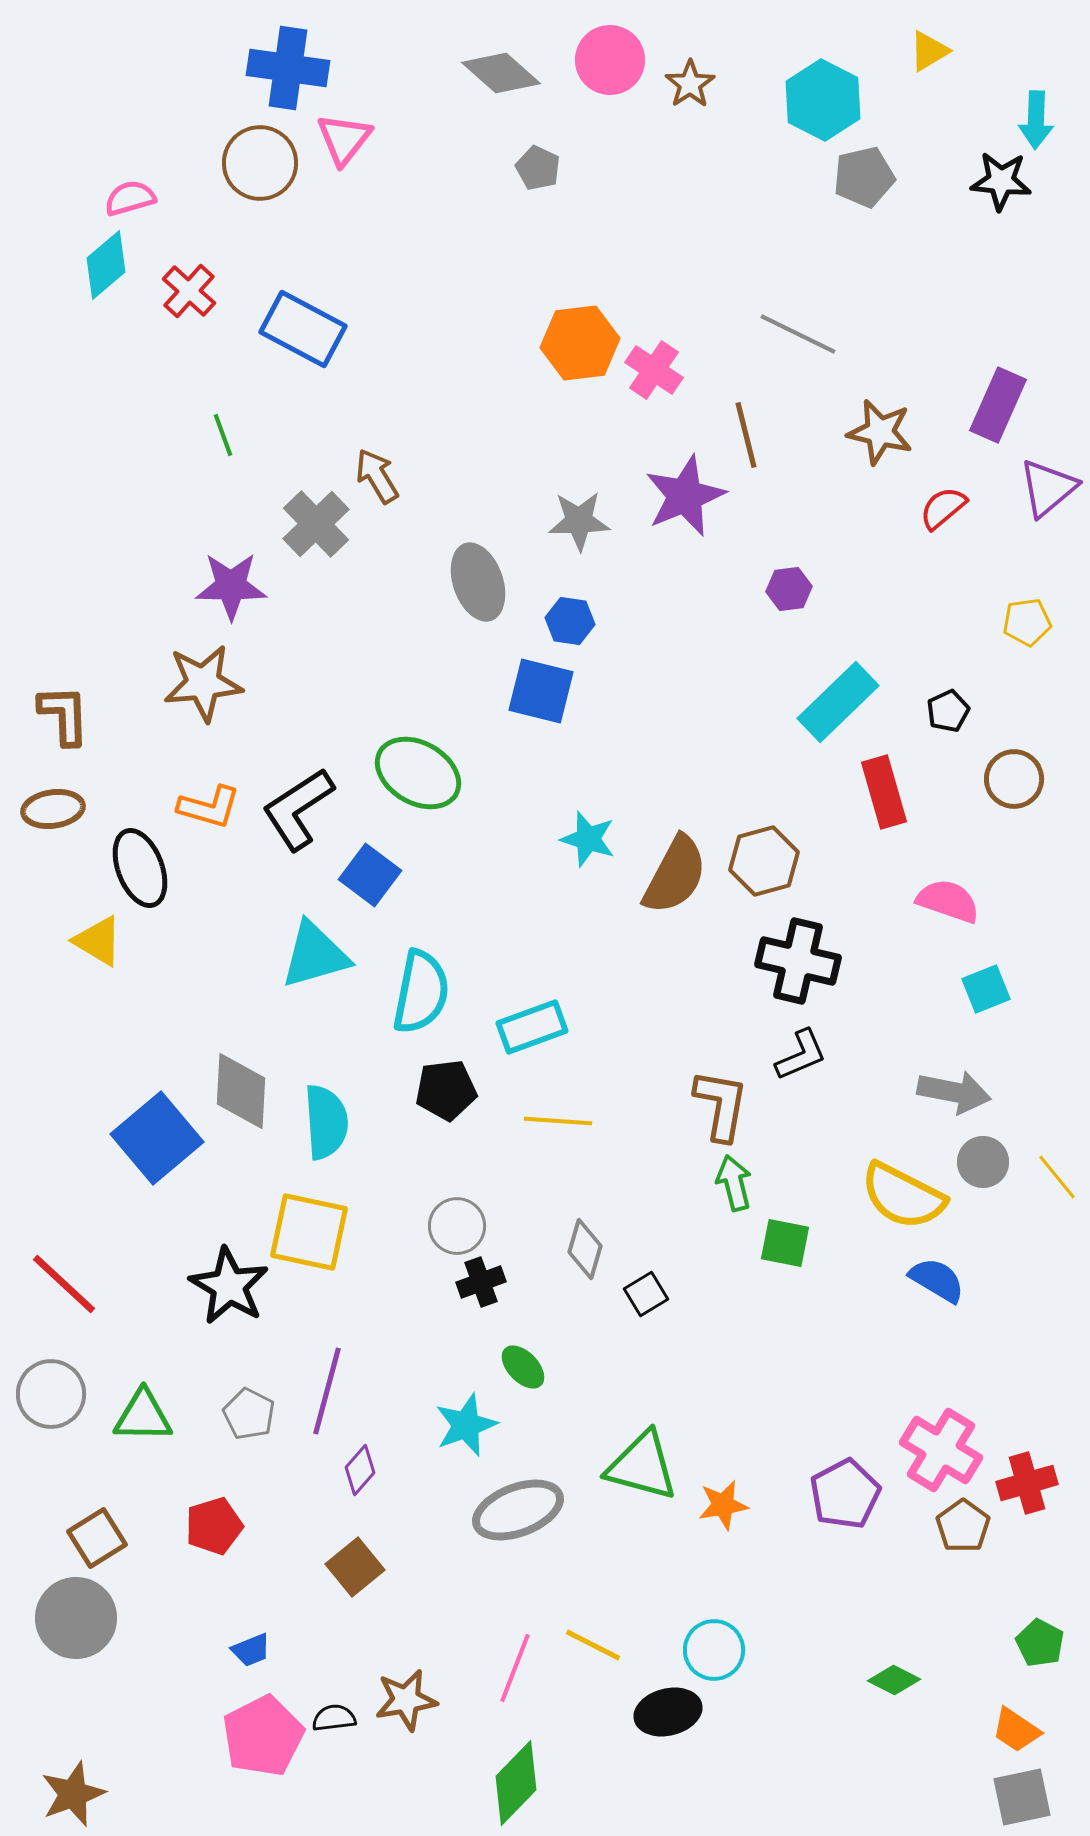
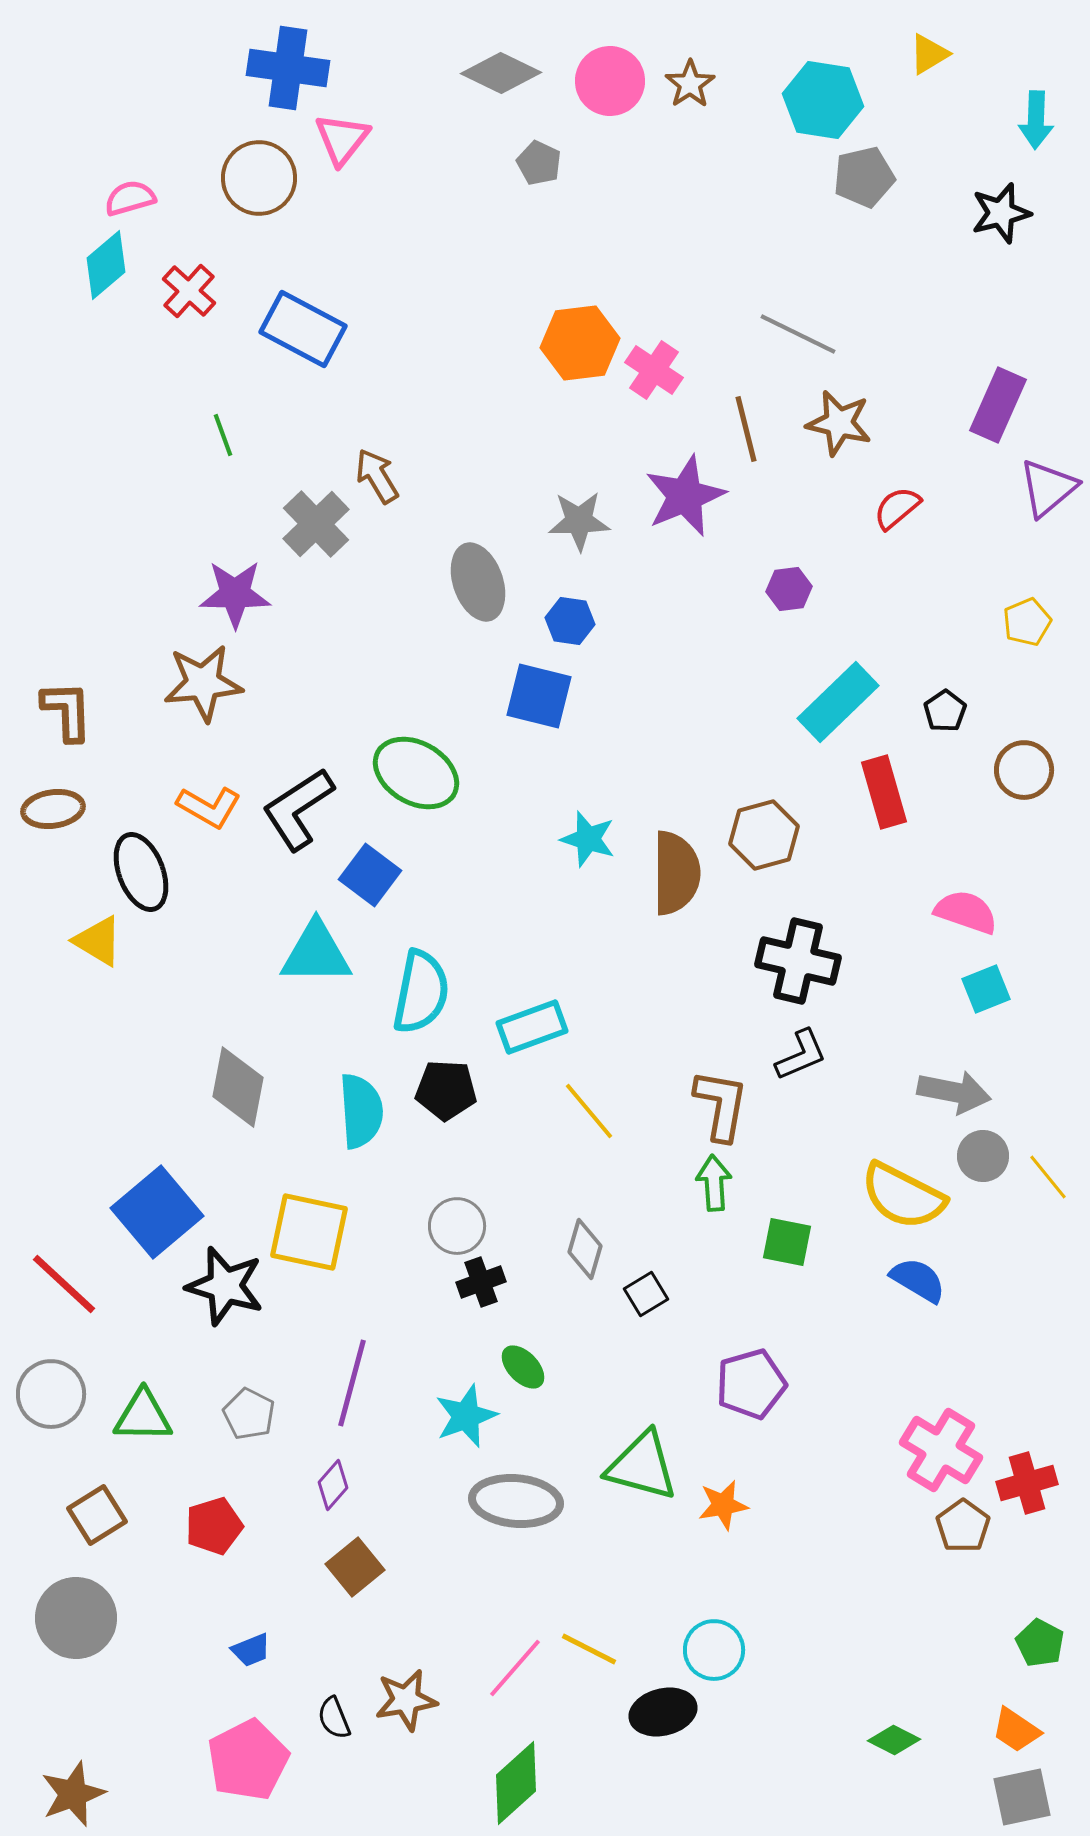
yellow triangle at (929, 51): moved 3 px down
pink circle at (610, 60): moved 21 px down
gray diamond at (501, 73): rotated 16 degrees counterclockwise
cyan hexagon at (823, 100): rotated 18 degrees counterclockwise
pink triangle at (344, 139): moved 2 px left
brown circle at (260, 163): moved 1 px left, 15 px down
gray pentagon at (538, 168): moved 1 px right, 5 px up
black star at (1001, 181): moved 32 px down; rotated 20 degrees counterclockwise
brown star at (880, 432): moved 41 px left, 9 px up
brown line at (746, 435): moved 6 px up
red semicircle at (943, 508): moved 46 px left
purple star at (231, 586): moved 4 px right, 8 px down
yellow pentagon at (1027, 622): rotated 15 degrees counterclockwise
blue square at (541, 691): moved 2 px left, 5 px down
black pentagon at (948, 711): moved 3 px left; rotated 9 degrees counterclockwise
brown L-shape at (64, 715): moved 3 px right, 4 px up
green ellipse at (418, 773): moved 2 px left
brown circle at (1014, 779): moved 10 px right, 9 px up
orange L-shape at (209, 807): rotated 14 degrees clockwise
brown hexagon at (764, 861): moved 26 px up
black ellipse at (140, 868): moved 1 px right, 4 px down
brown semicircle at (675, 875): moved 1 px right, 2 px up; rotated 28 degrees counterclockwise
pink semicircle at (948, 901): moved 18 px right, 11 px down
cyan triangle at (315, 955): moved 1 px right, 2 px up; rotated 16 degrees clockwise
black pentagon at (446, 1090): rotated 10 degrees clockwise
gray diamond at (241, 1091): moved 3 px left, 4 px up; rotated 8 degrees clockwise
yellow line at (558, 1121): moved 31 px right, 10 px up; rotated 46 degrees clockwise
cyan semicircle at (326, 1122): moved 35 px right, 11 px up
blue square at (157, 1138): moved 74 px down
gray circle at (983, 1162): moved 6 px up
yellow line at (1057, 1177): moved 9 px left
green arrow at (734, 1183): moved 20 px left; rotated 10 degrees clockwise
green square at (785, 1243): moved 2 px right, 1 px up
blue semicircle at (937, 1280): moved 19 px left
black star at (229, 1286): moved 4 px left; rotated 14 degrees counterclockwise
purple line at (327, 1391): moved 25 px right, 8 px up
cyan star at (466, 1425): moved 9 px up
purple diamond at (360, 1470): moved 27 px left, 15 px down
purple pentagon at (845, 1494): moved 94 px left, 110 px up; rotated 12 degrees clockwise
gray ellipse at (518, 1510): moved 2 px left, 9 px up; rotated 26 degrees clockwise
brown square at (97, 1538): moved 23 px up
yellow line at (593, 1645): moved 4 px left, 4 px down
pink line at (515, 1668): rotated 20 degrees clockwise
green diamond at (894, 1680): moved 60 px down
black ellipse at (668, 1712): moved 5 px left
black semicircle at (334, 1718): rotated 105 degrees counterclockwise
pink pentagon at (263, 1736): moved 15 px left, 24 px down
green diamond at (516, 1783): rotated 4 degrees clockwise
